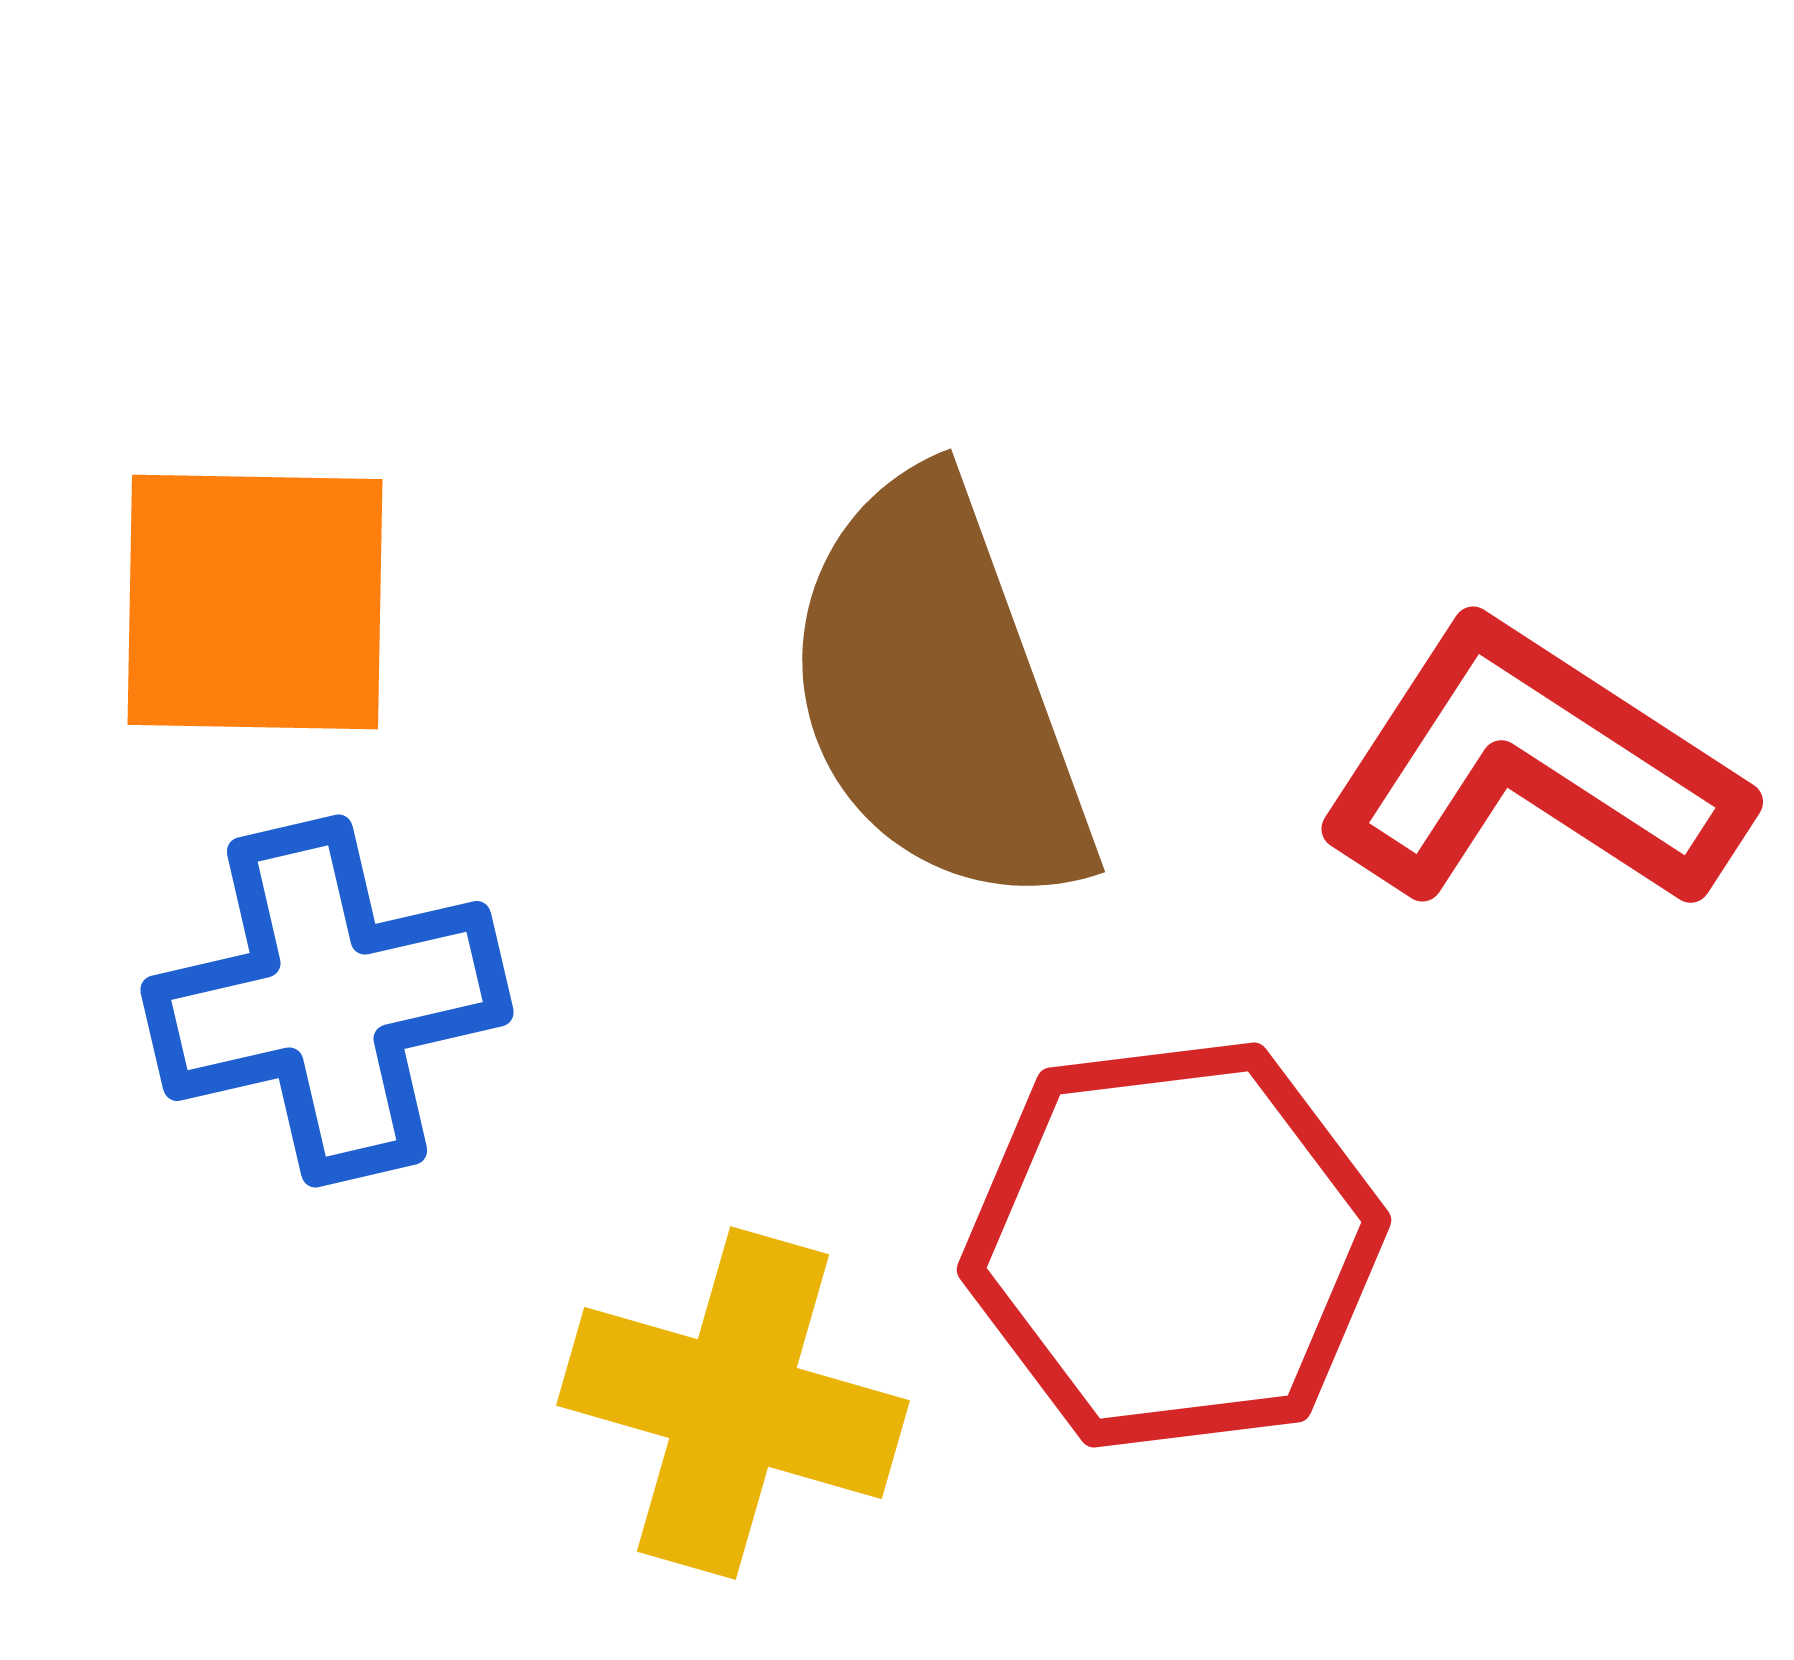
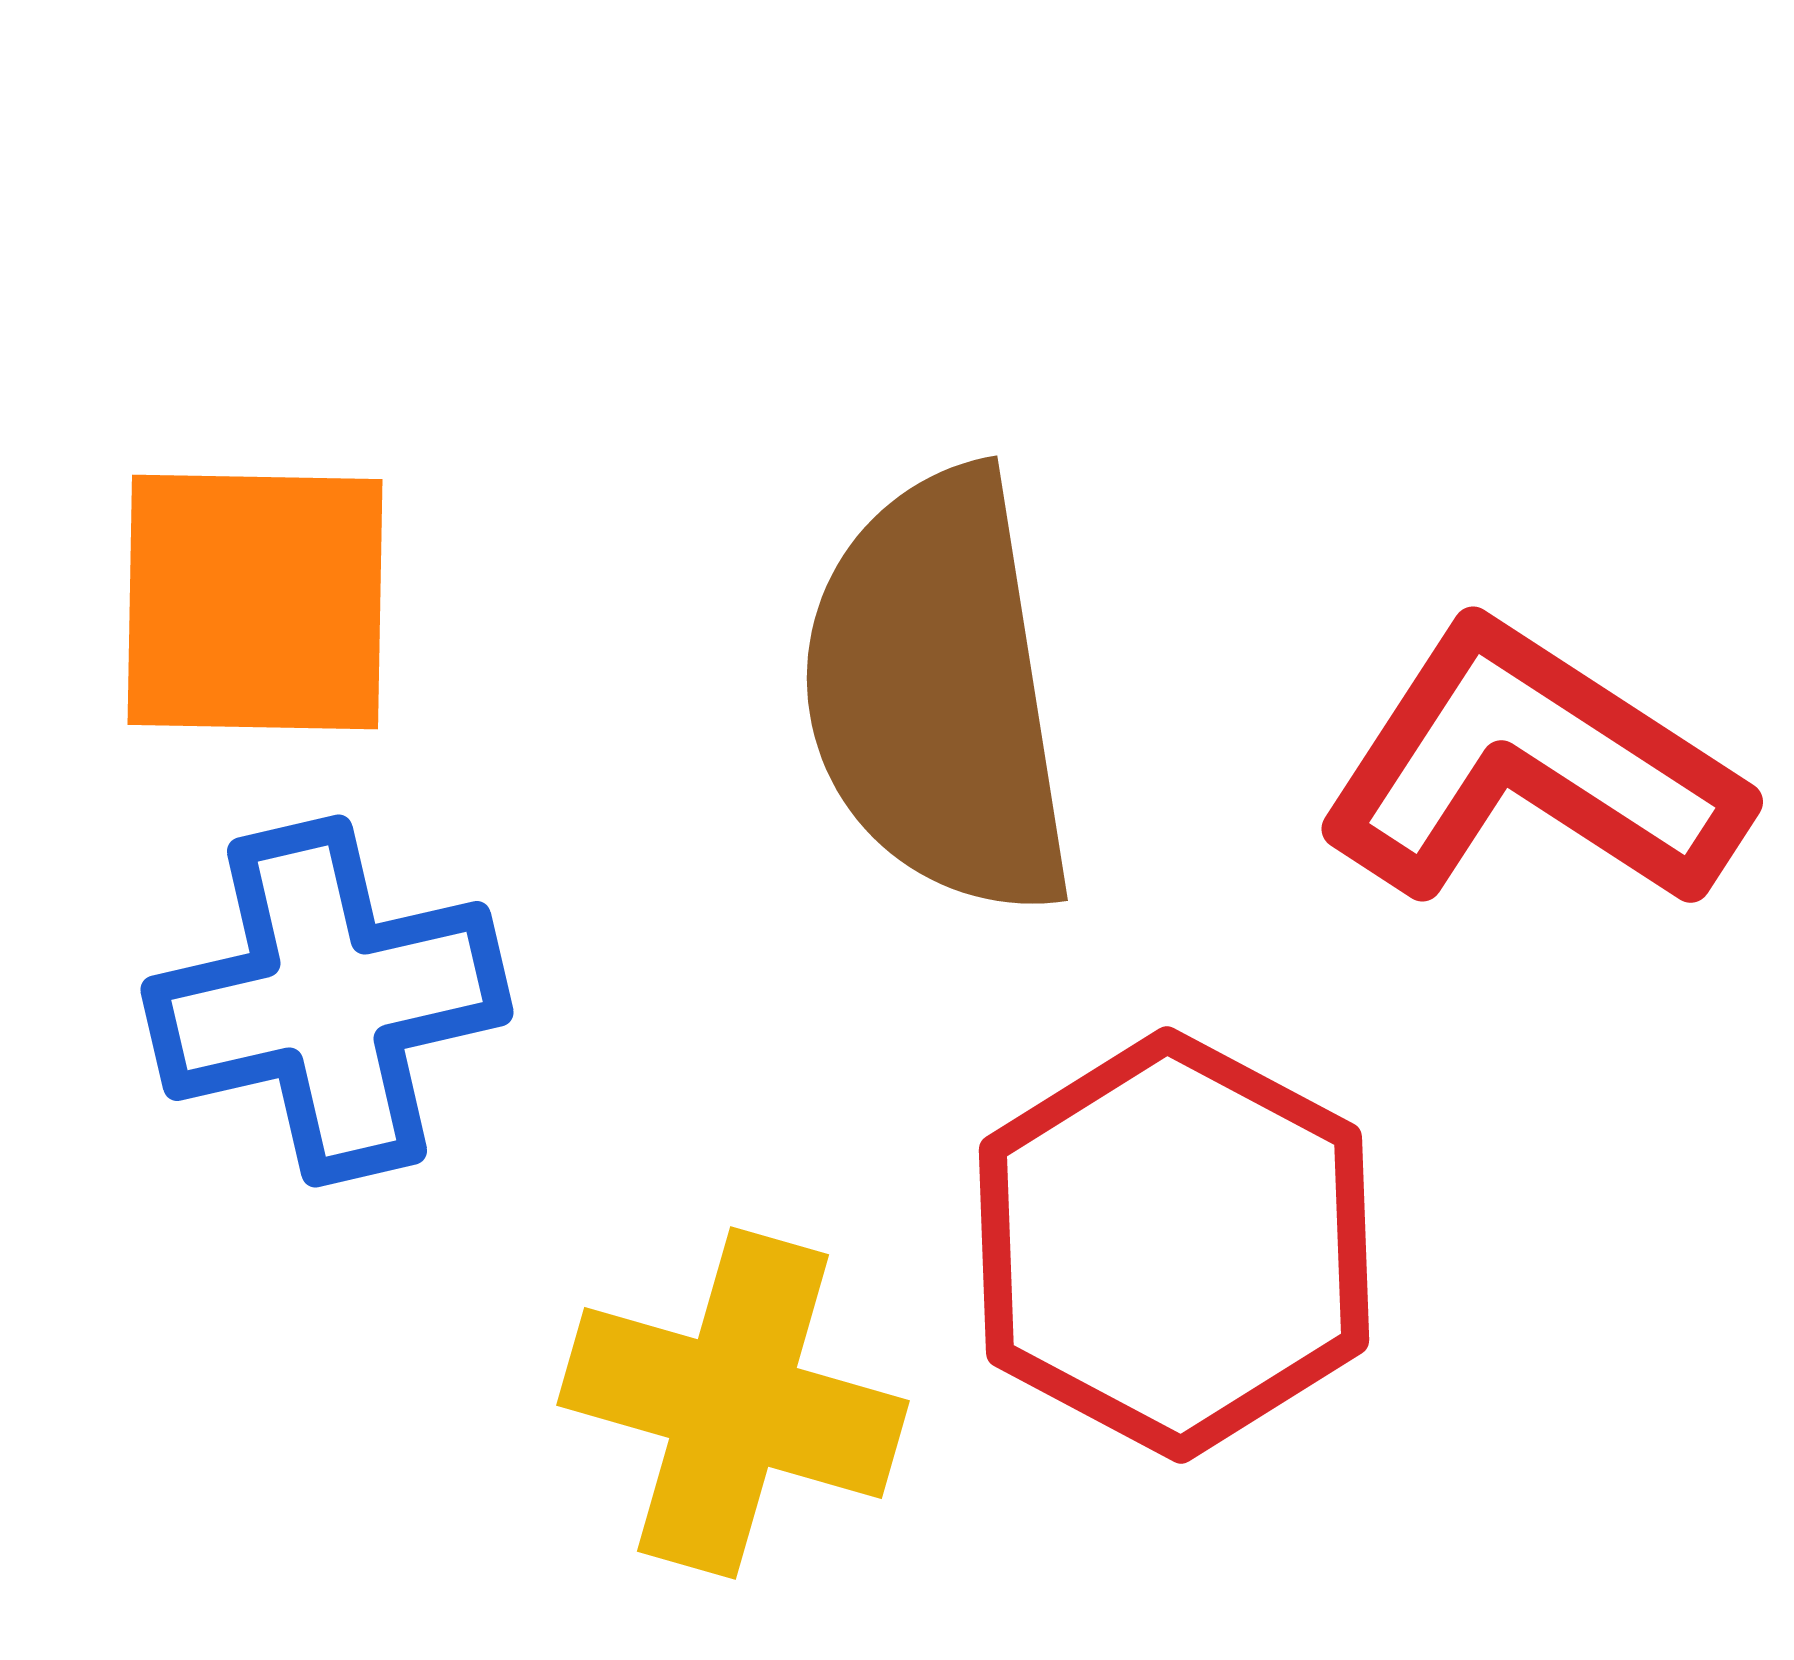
brown semicircle: rotated 11 degrees clockwise
red hexagon: rotated 25 degrees counterclockwise
